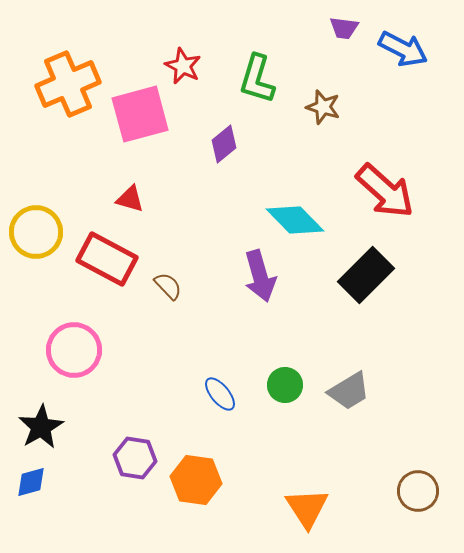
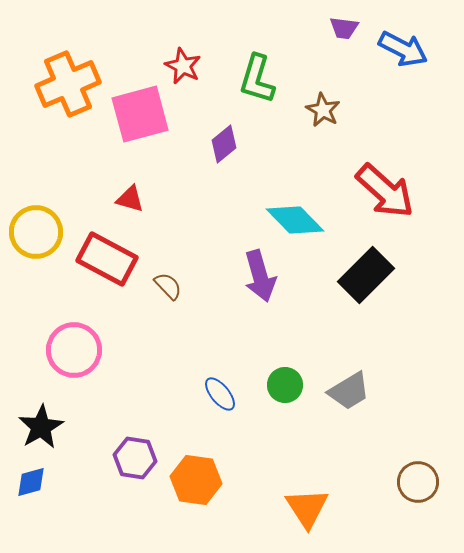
brown star: moved 3 px down; rotated 12 degrees clockwise
brown circle: moved 9 px up
